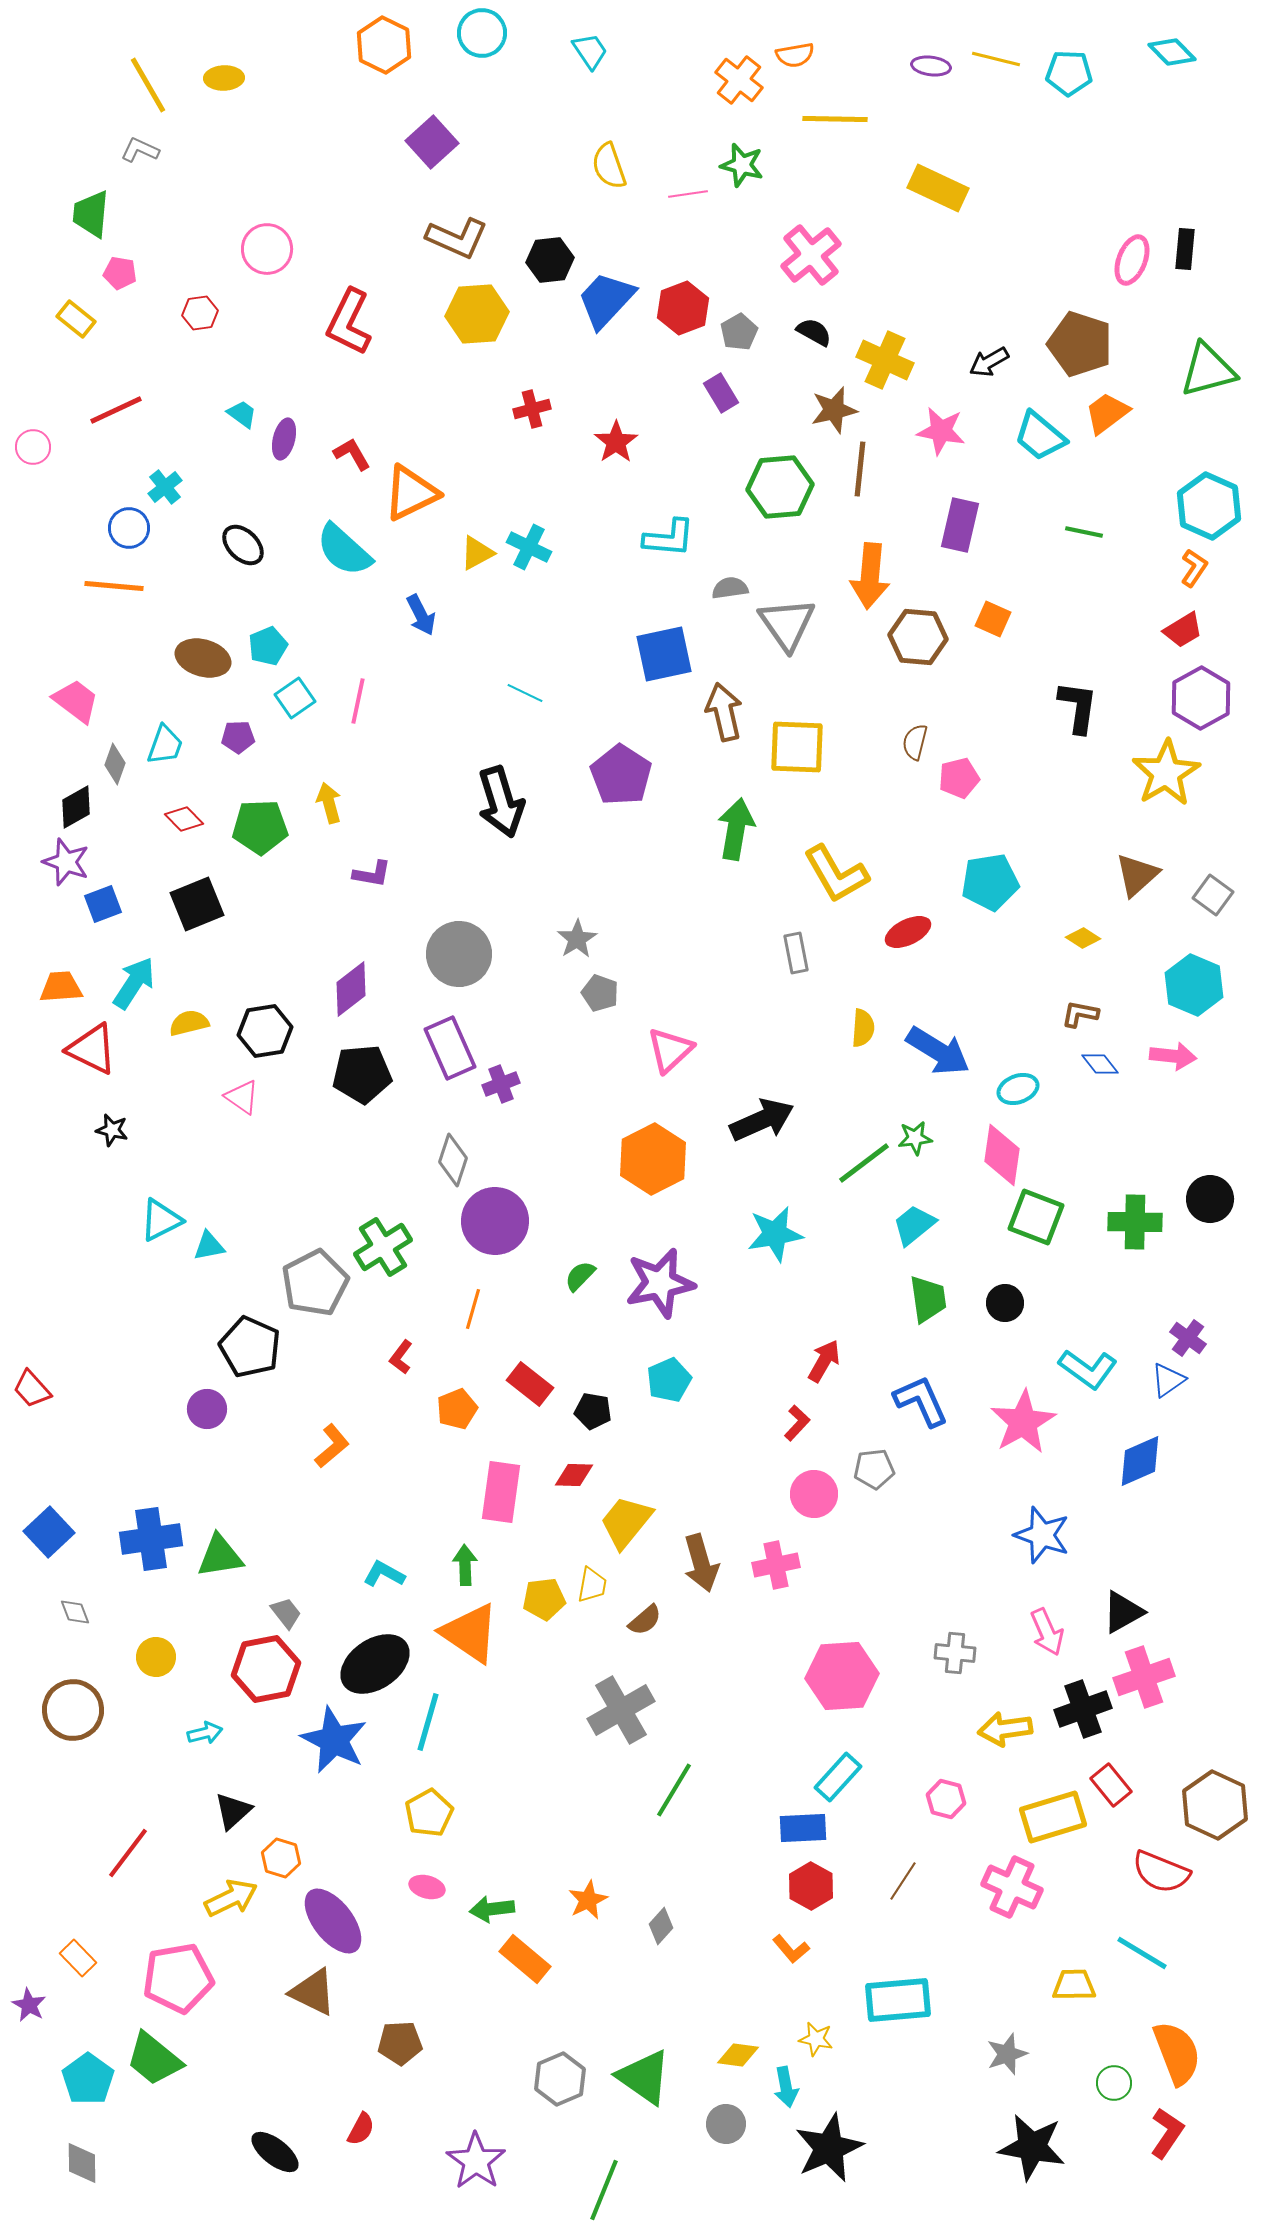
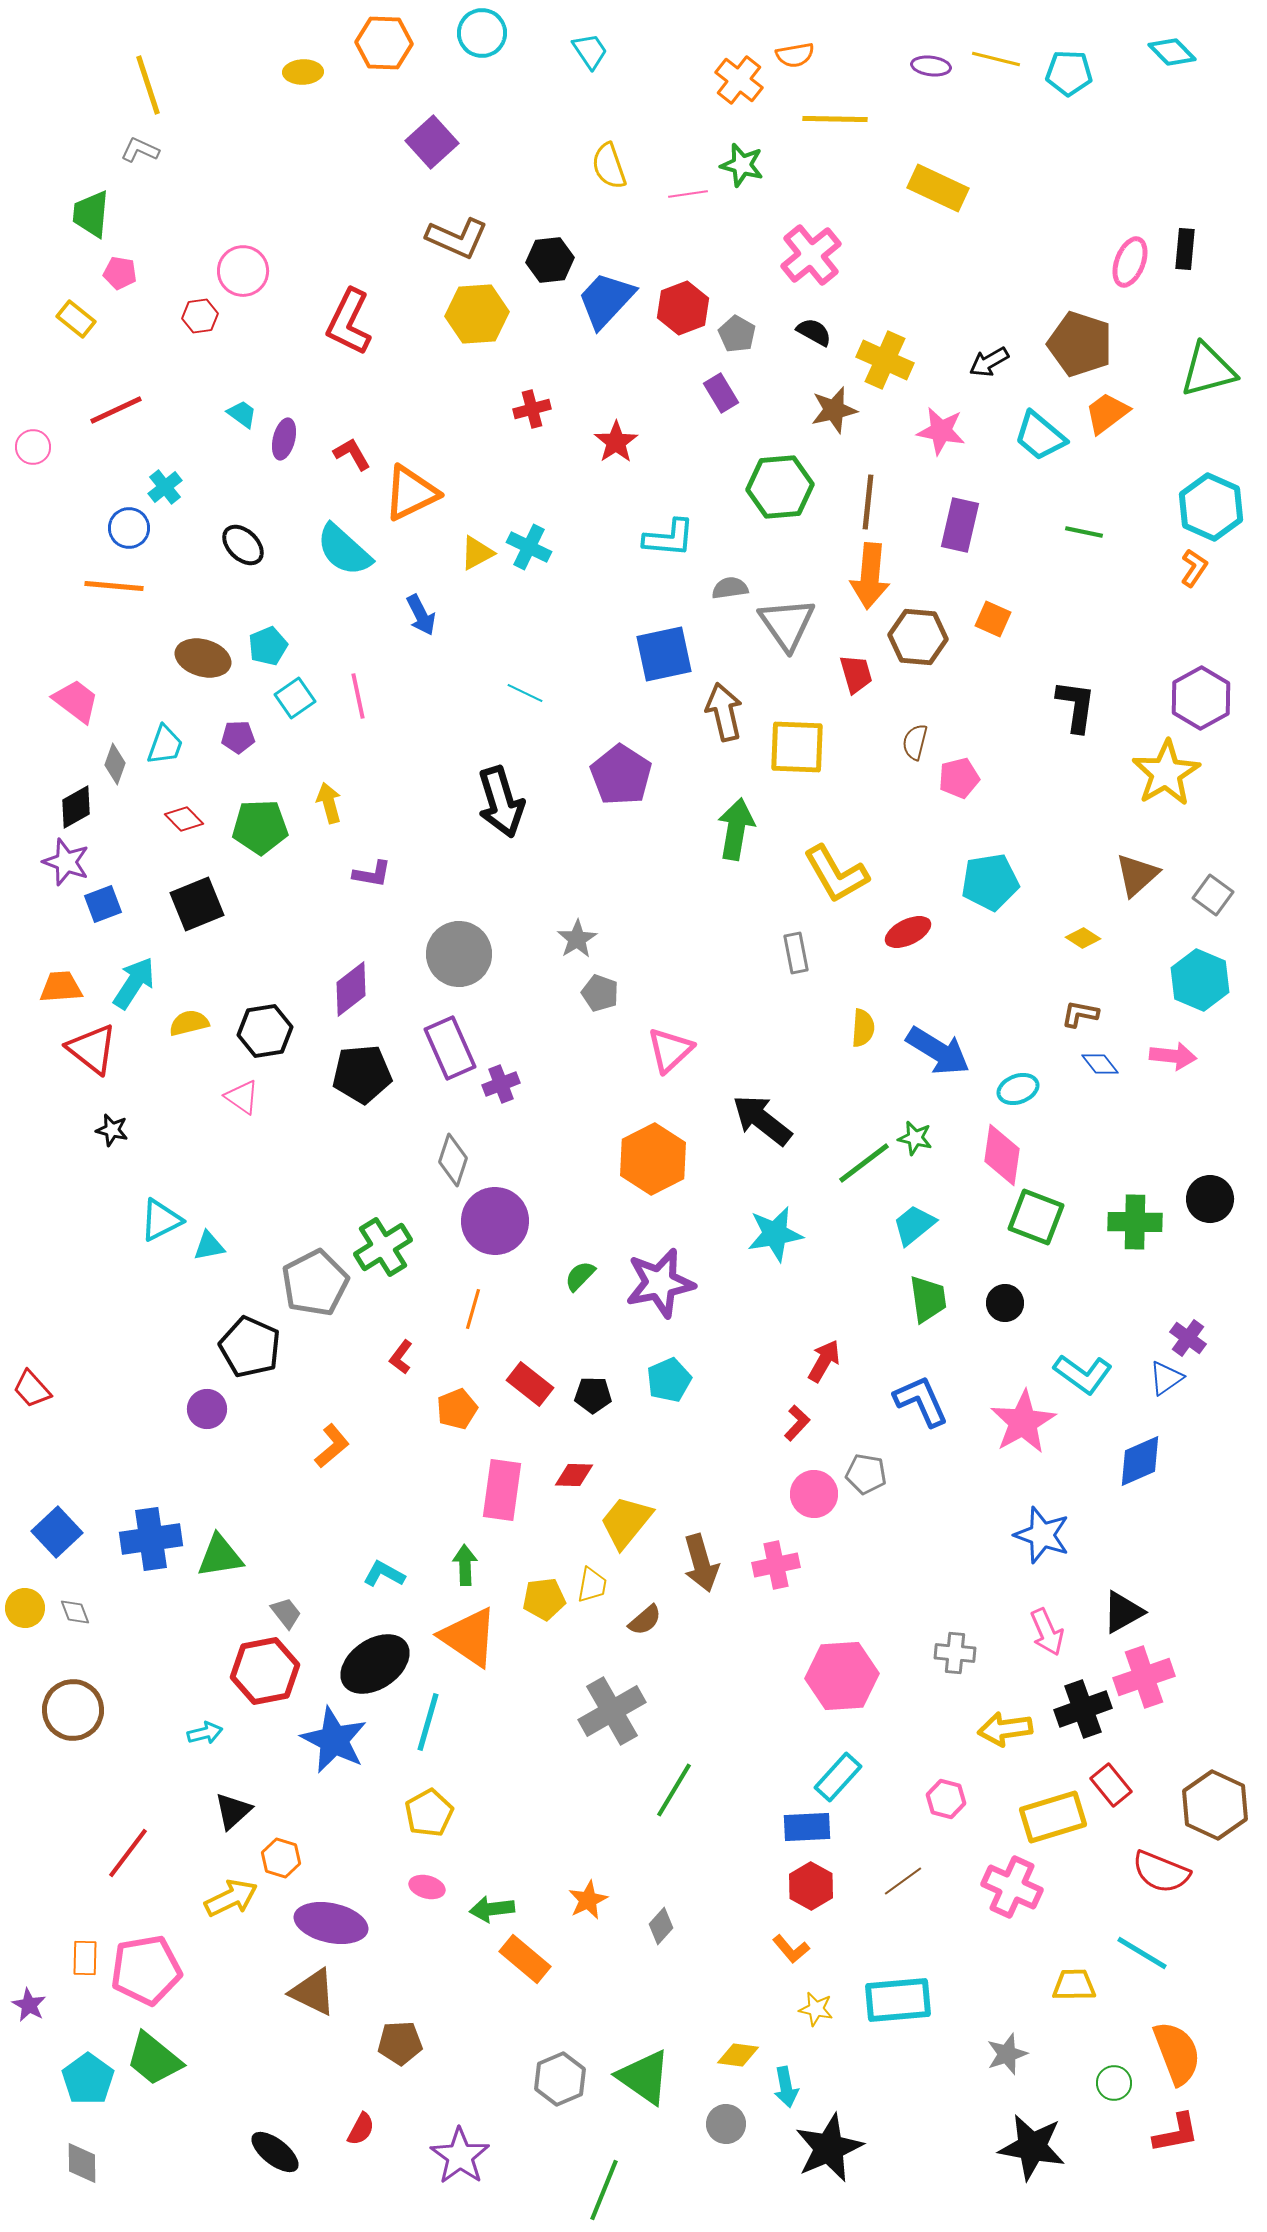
orange hexagon at (384, 45): moved 2 px up; rotated 24 degrees counterclockwise
yellow ellipse at (224, 78): moved 79 px right, 6 px up
yellow line at (148, 85): rotated 12 degrees clockwise
pink circle at (267, 249): moved 24 px left, 22 px down
pink ellipse at (1132, 260): moved 2 px left, 2 px down
red hexagon at (200, 313): moved 3 px down
gray pentagon at (739, 332): moved 2 px left, 2 px down; rotated 12 degrees counterclockwise
brown line at (860, 469): moved 8 px right, 33 px down
cyan hexagon at (1209, 506): moved 2 px right, 1 px down
red trapezoid at (1183, 630): moved 327 px left, 44 px down; rotated 75 degrees counterclockwise
pink line at (358, 701): moved 5 px up; rotated 24 degrees counterclockwise
black L-shape at (1078, 707): moved 2 px left, 1 px up
cyan hexagon at (1194, 985): moved 6 px right, 5 px up
red triangle at (92, 1049): rotated 12 degrees clockwise
black arrow at (762, 1120): rotated 118 degrees counterclockwise
green star at (915, 1138): rotated 20 degrees clockwise
cyan L-shape at (1088, 1369): moved 5 px left, 5 px down
blue triangle at (1168, 1380): moved 2 px left, 2 px up
black pentagon at (593, 1411): moved 16 px up; rotated 9 degrees counterclockwise
gray pentagon at (874, 1469): moved 8 px left, 5 px down; rotated 15 degrees clockwise
pink rectangle at (501, 1492): moved 1 px right, 2 px up
blue square at (49, 1532): moved 8 px right
orange triangle at (470, 1633): moved 1 px left, 4 px down
yellow circle at (156, 1657): moved 131 px left, 49 px up
red hexagon at (266, 1669): moved 1 px left, 2 px down
gray cross at (621, 1710): moved 9 px left, 1 px down
blue rectangle at (803, 1828): moved 4 px right, 1 px up
brown line at (903, 1881): rotated 21 degrees clockwise
purple ellipse at (333, 1921): moved 2 px left, 2 px down; rotated 40 degrees counterclockwise
orange rectangle at (78, 1958): moved 7 px right; rotated 45 degrees clockwise
pink pentagon at (178, 1978): moved 32 px left, 8 px up
yellow star at (816, 2039): moved 30 px up
red L-shape at (1167, 2133): moved 9 px right; rotated 45 degrees clockwise
purple star at (476, 2161): moved 16 px left, 5 px up
